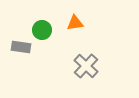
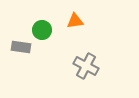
orange triangle: moved 2 px up
gray cross: rotated 15 degrees counterclockwise
